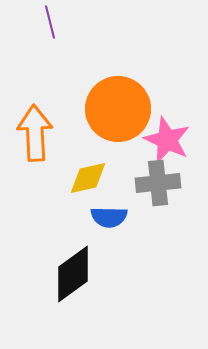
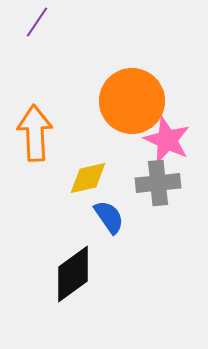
purple line: moved 13 px left; rotated 48 degrees clockwise
orange circle: moved 14 px right, 8 px up
blue semicircle: rotated 126 degrees counterclockwise
